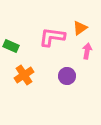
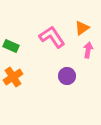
orange triangle: moved 2 px right
pink L-shape: rotated 48 degrees clockwise
pink arrow: moved 1 px right, 1 px up
orange cross: moved 11 px left, 2 px down
